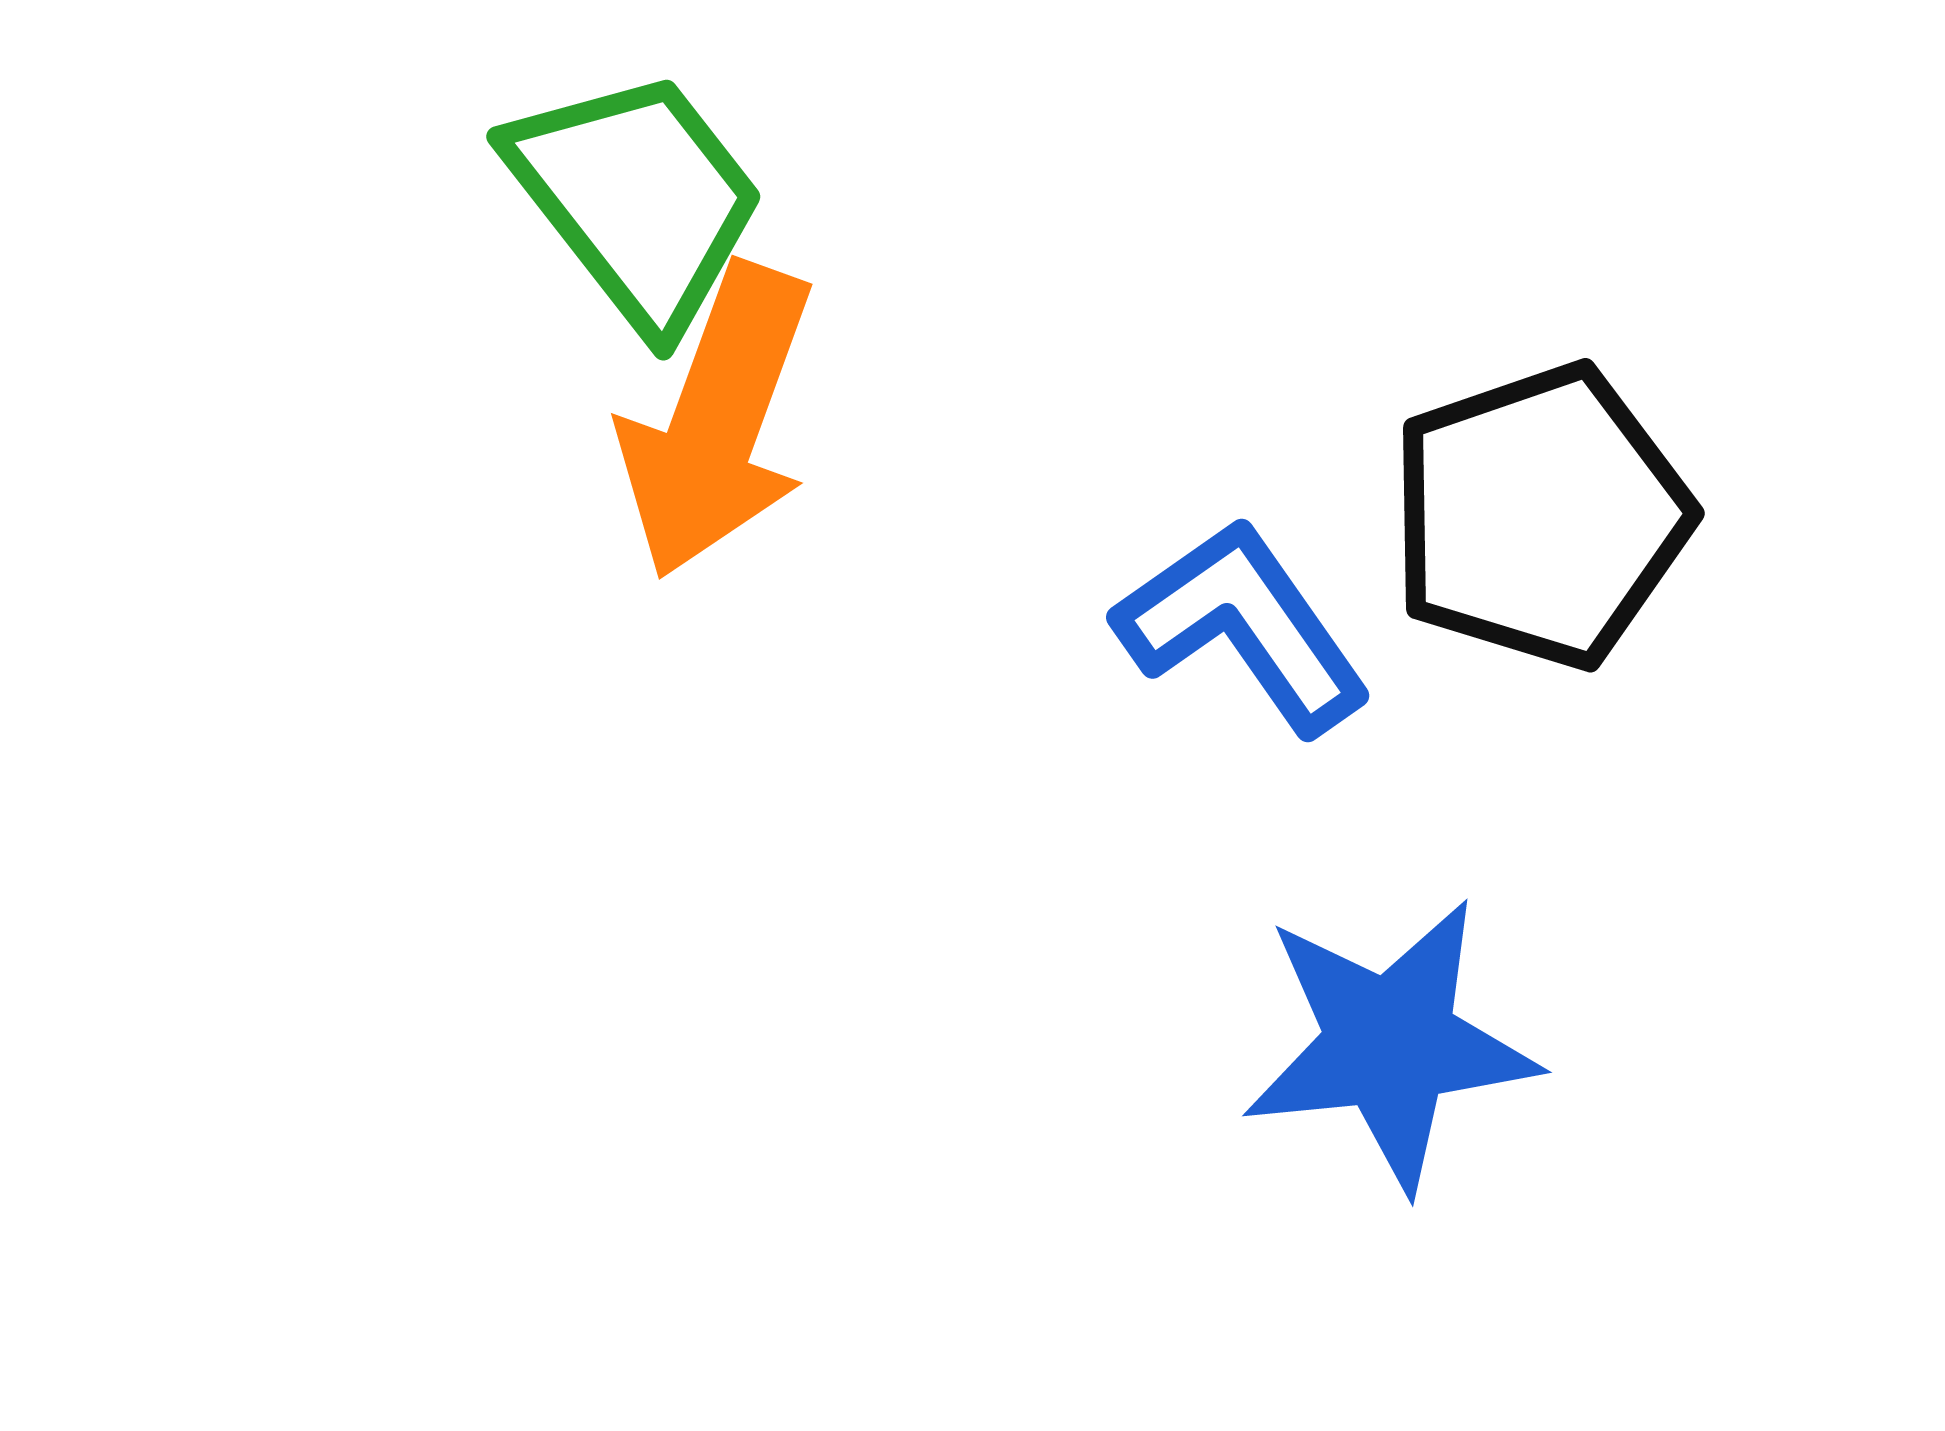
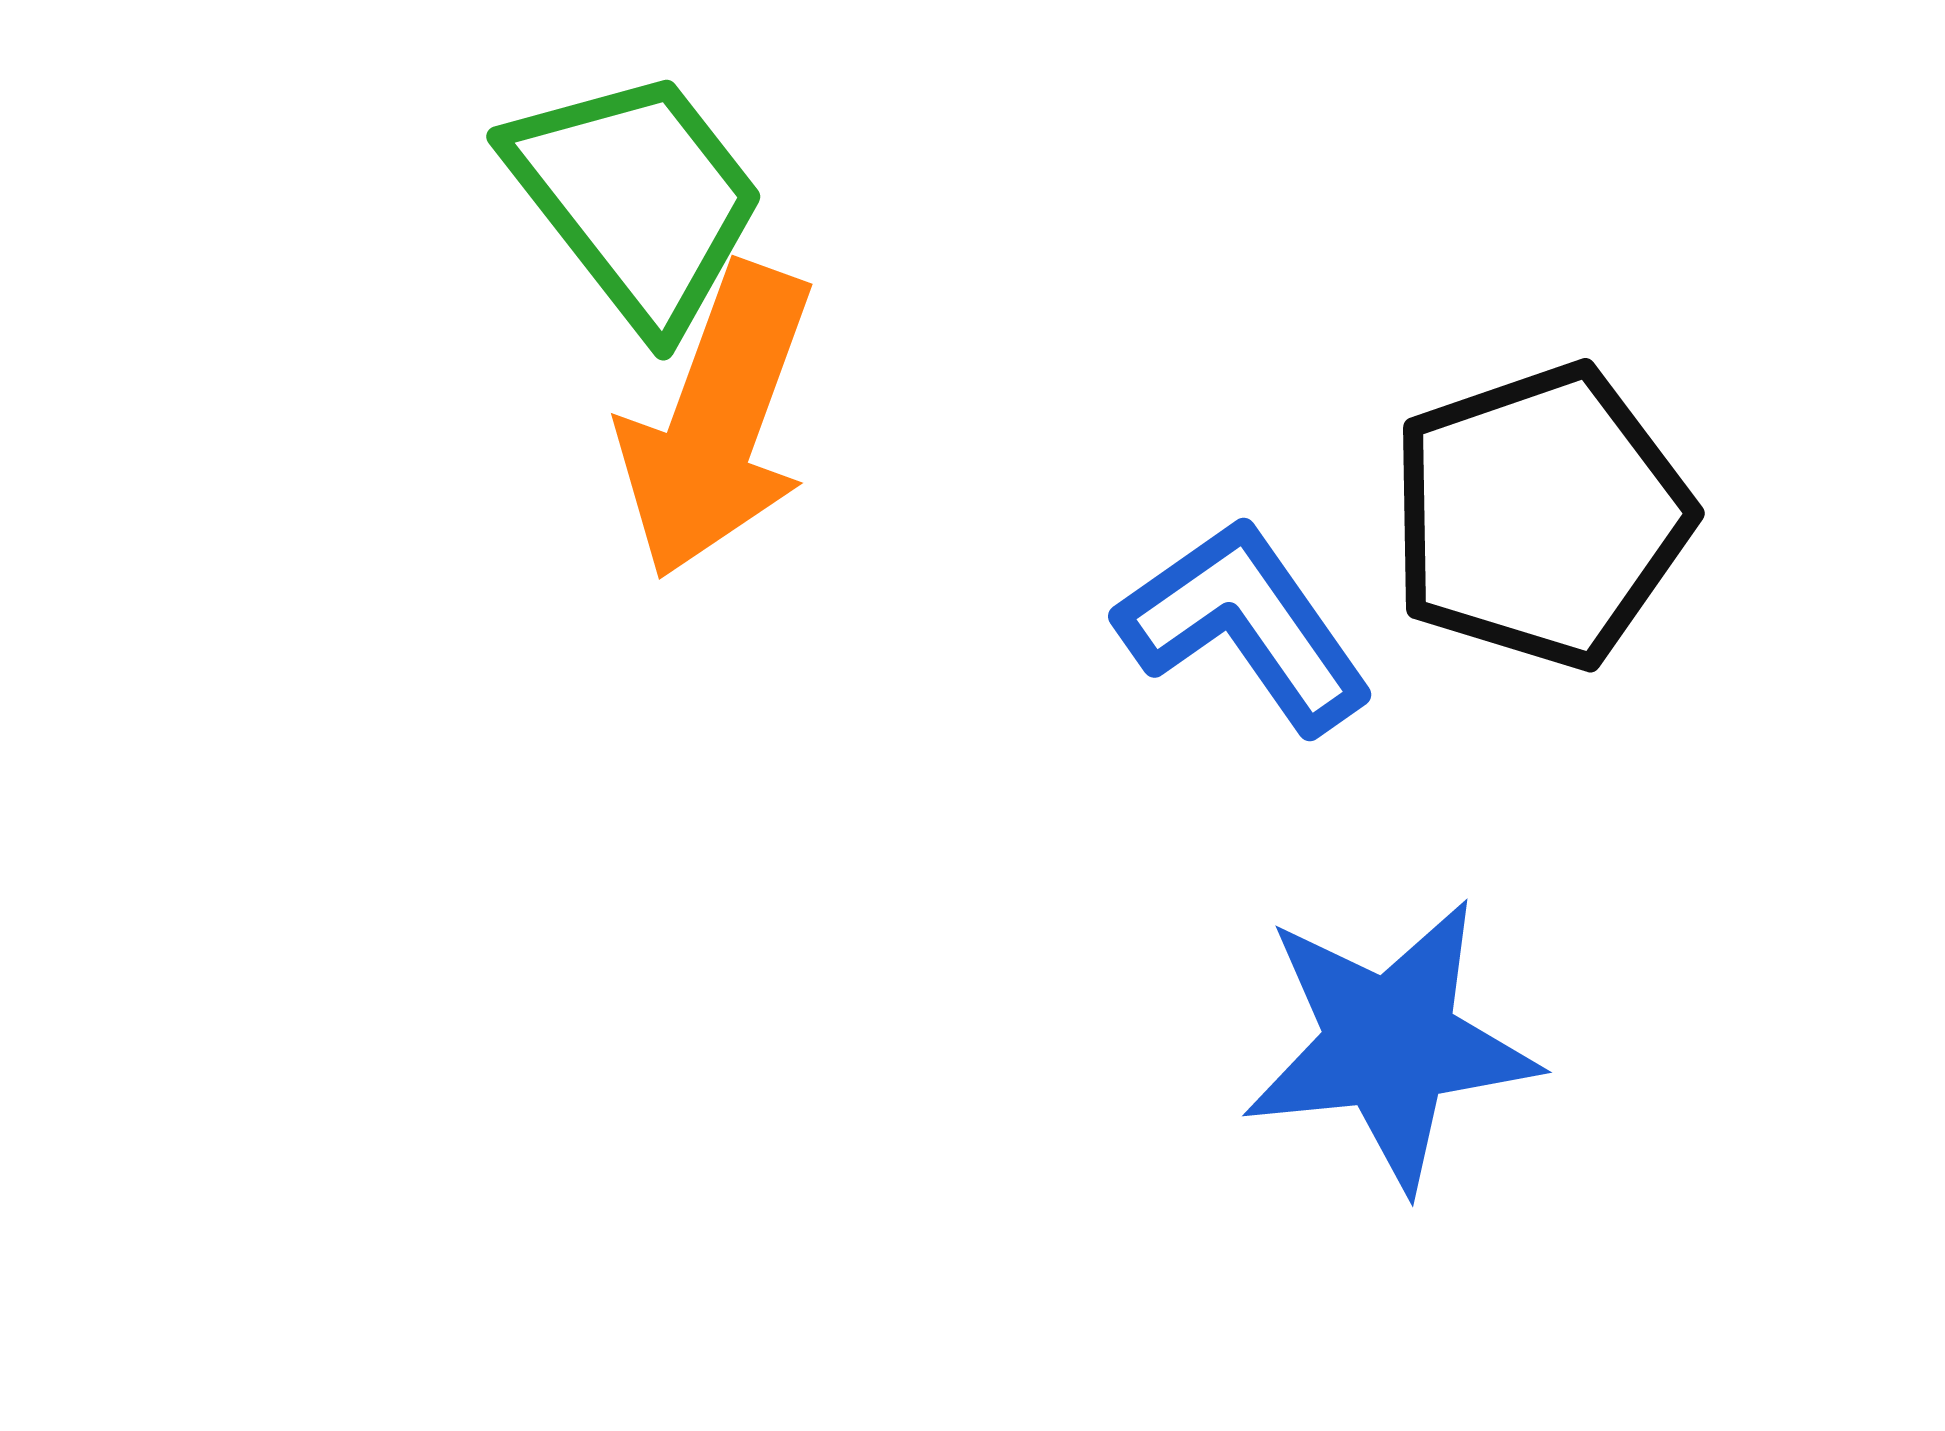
blue L-shape: moved 2 px right, 1 px up
